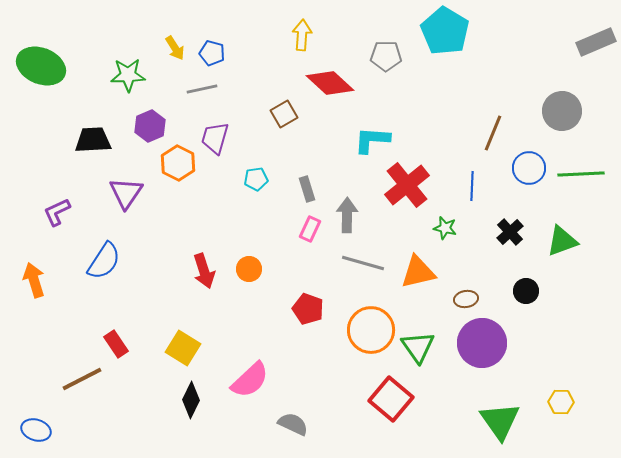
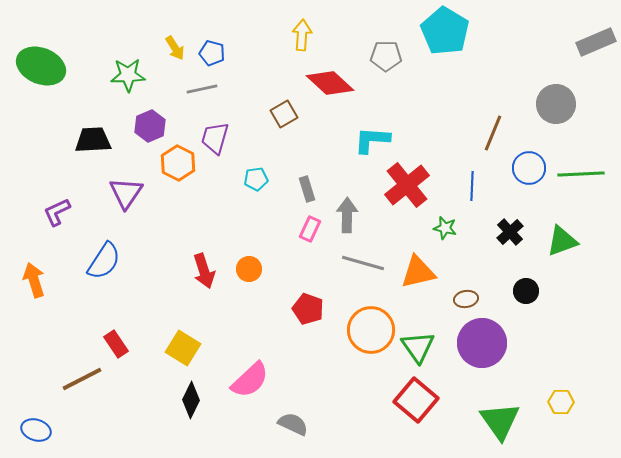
gray circle at (562, 111): moved 6 px left, 7 px up
red square at (391, 399): moved 25 px right, 1 px down
